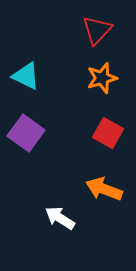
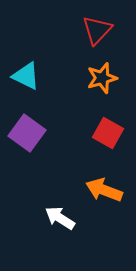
purple square: moved 1 px right
orange arrow: moved 1 px down
